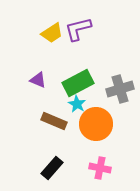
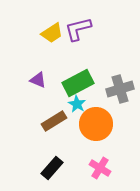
brown rectangle: rotated 55 degrees counterclockwise
pink cross: rotated 20 degrees clockwise
